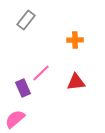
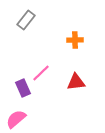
pink semicircle: moved 1 px right
